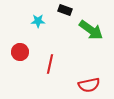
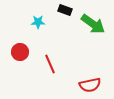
cyan star: moved 1 px down
green arrow: moved 2 px right, 6 px up
red line: rotated 36 degrees counterclockwise
red semicircle: moved 1 px right
